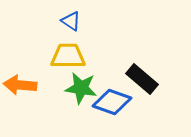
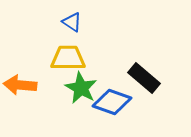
blue triangle: moved 1 px right, 1 px down
yellow trapezoid: moved 2 px down
black rectangle: moved 2 px right, 1 px up
green star: rotated 20 degrees clockwise
